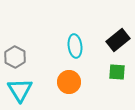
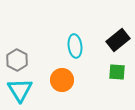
gray hexagon: moved 2 px right, 3 px down
orange circle: moved 7 px left, 2 px up
